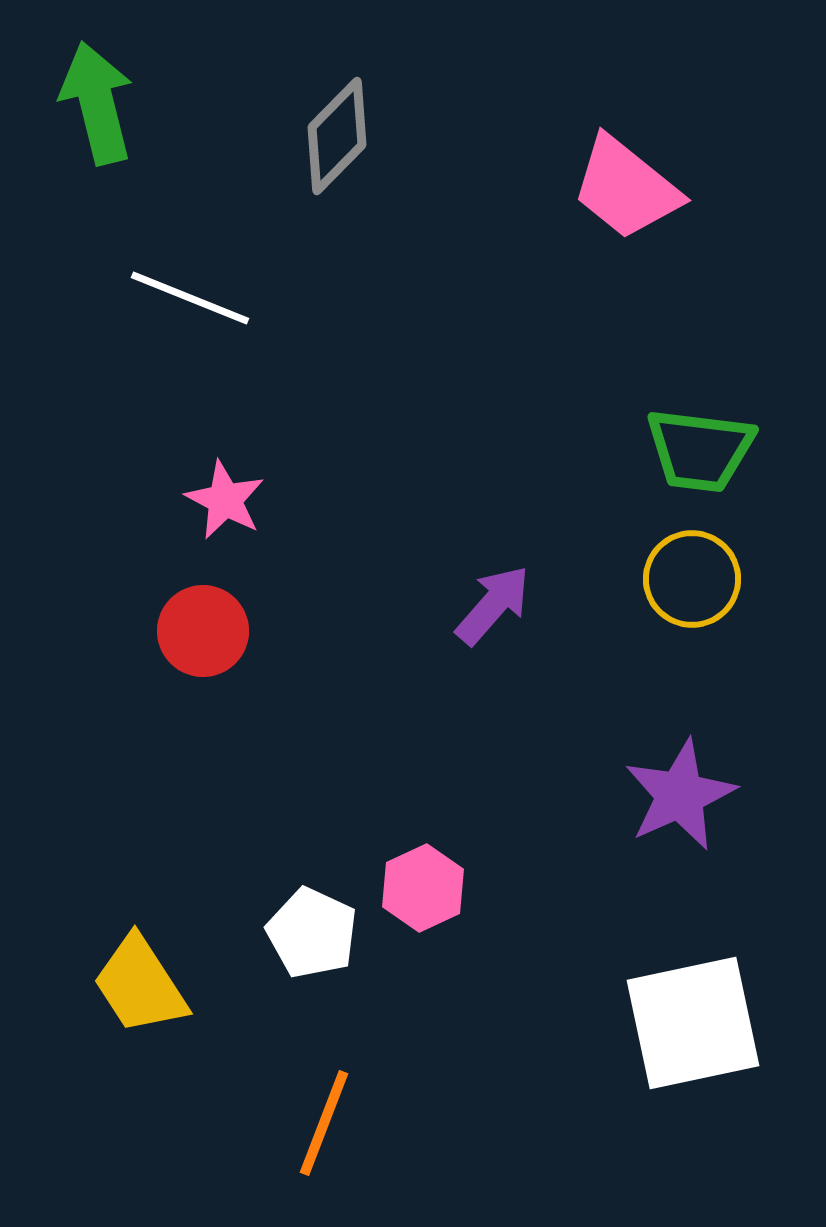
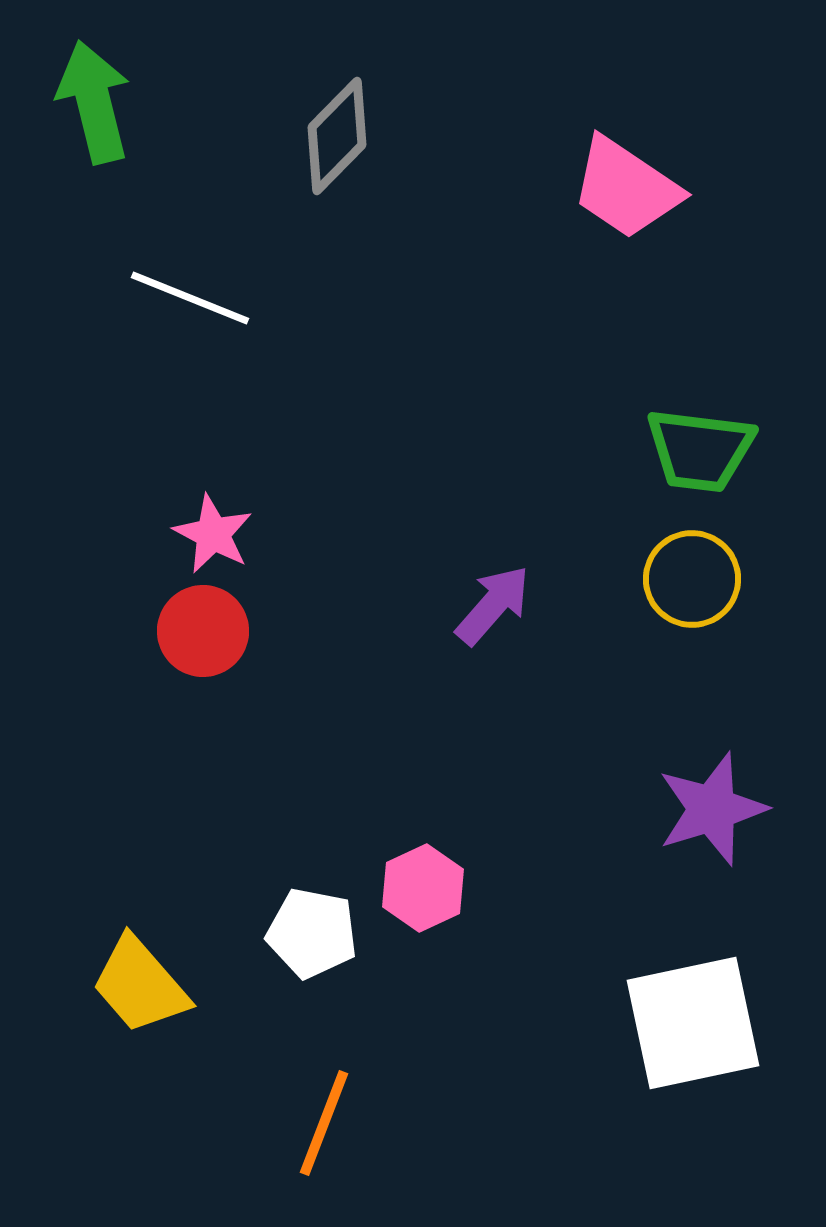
green arrow: moved 3 px left, 1 px up
pink trapezoid: rotated 5 degrees counterclockwise
pink star: moved 12 px left, 34 px down
purple star: moved 32 px right, 14 px down; rotated 7 degrees clockwise
white pentagon: rotated 14 degrees counterclockwise
yellow trapezoid: rotated 8 degrees counterclockwise
